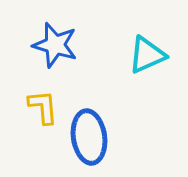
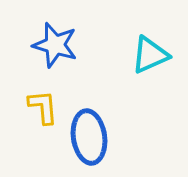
cyan triangle: moved 3 px right
